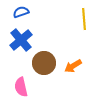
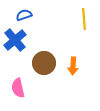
blue semicircle: moved 3 px right, 3 px down
blue cross: moved 6 px left
orange arrow: rotated 54 degrees counterclockwise
pink semicircle: moved 3 px left, 1 px down
